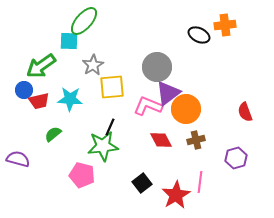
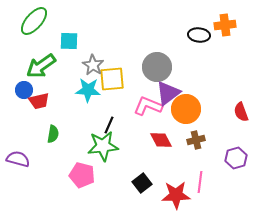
green ellipse: moved 50 px left
black ellipse: rotated 20 degrees counterclockwise
gray star: rotated 10 degrees counterclockwise
yellow square: moved 8 px up
cyan star: moved 18 px right, 9 px up
red semicircle: moved 4 px left
black line: moved 1 px left, 2 px up
green semicircle: rotated 138 degrees clockwise
red star: rotated 28 degrees clockwise
